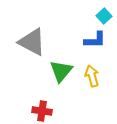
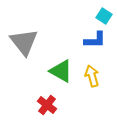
cyan square: rotated 14 degrees counterclockwise
gray triangle: moved 8 px left; rotated 24 degrees clockwise
green triangle: rotated 40 degrees counterclockwise
red cross: moved 5 px right, 6 px up; rotated 30 degrees clockwise
